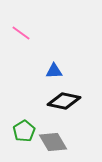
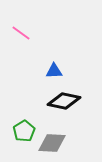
gray diamond: moved 1 px left, 1 px down; rotated 56 degrees counterclockwise
